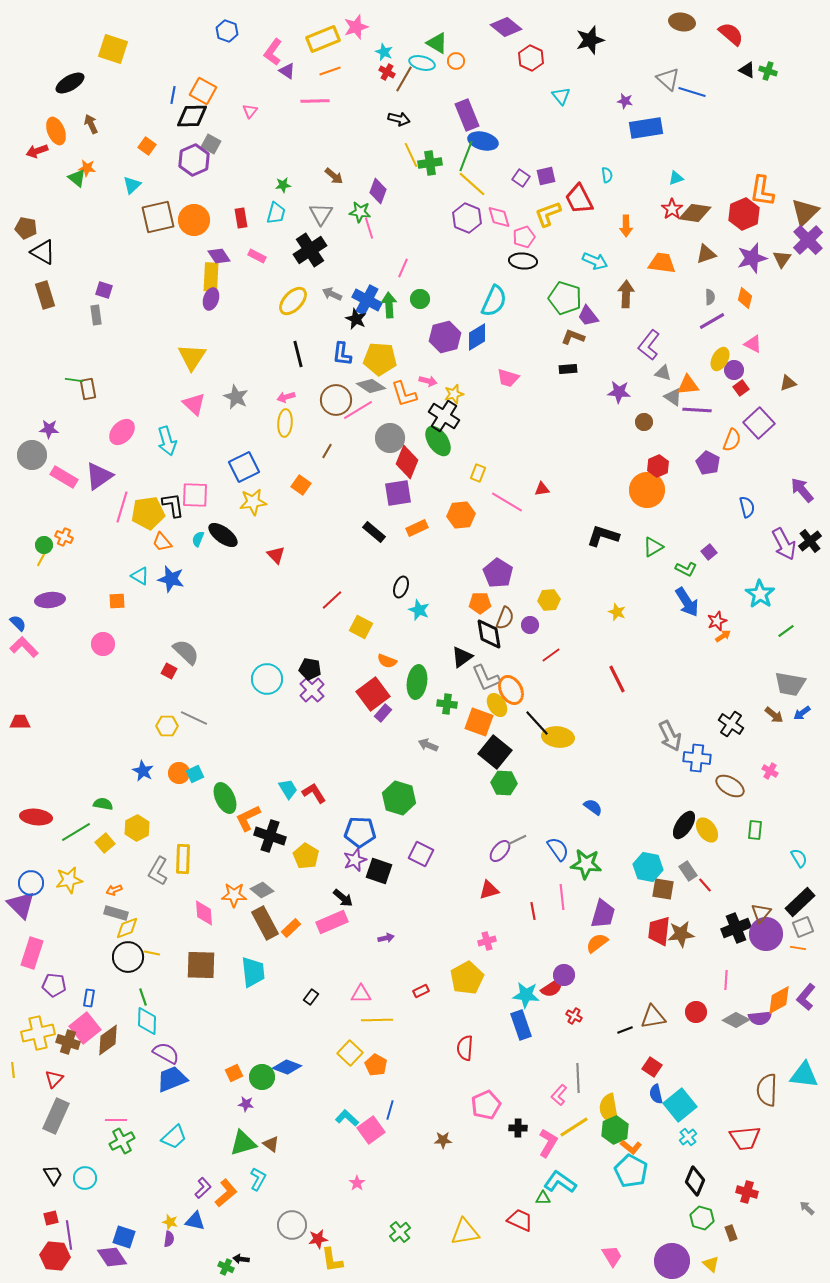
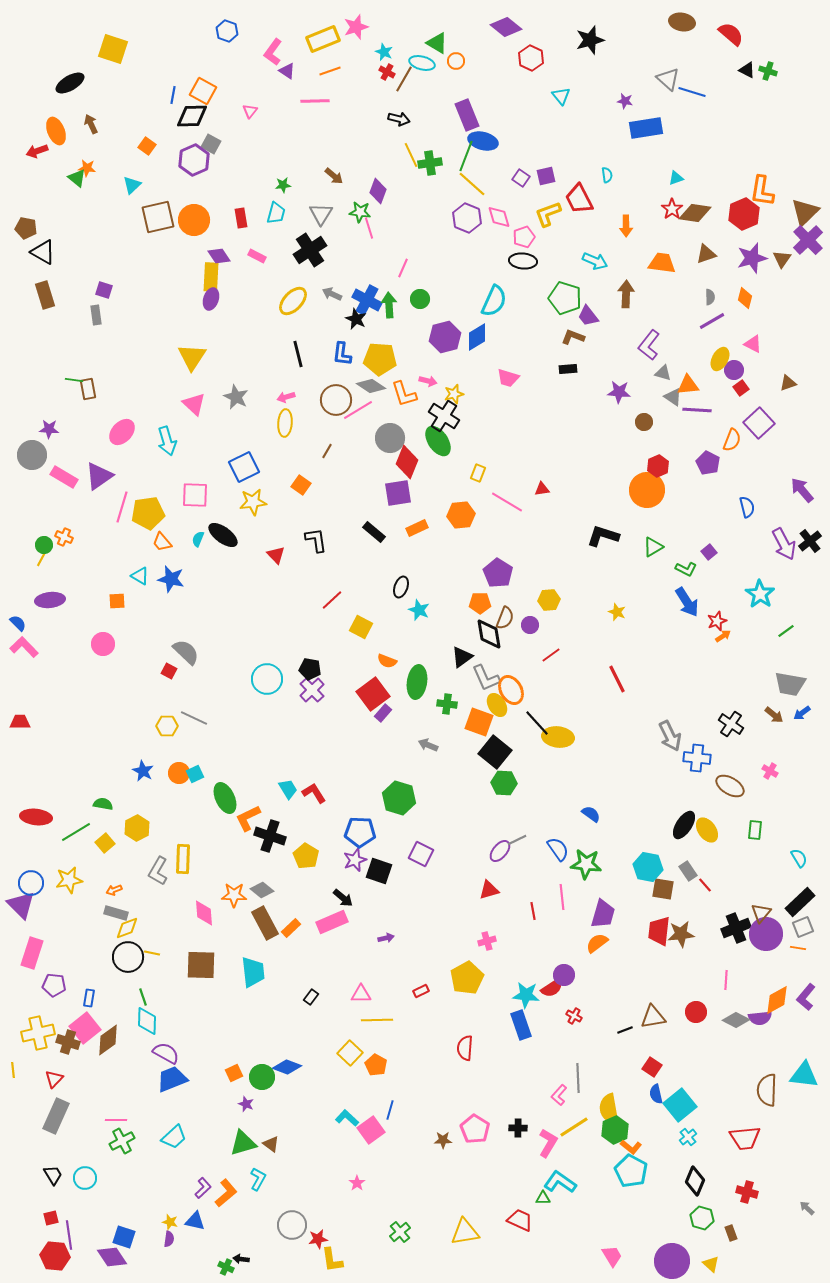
black L-shape at (173, 505): moved 143 px right, 35 px down
blue semicircle at (593, 807): moved 2 px left, 7 px down
orange diamond at (779, 1000): moved 2 px left
purple star at (246, 1104): rotated 14 degrees clockwise
pink pentagon at (486, 1105): moved 11 px left, 24 px down; rotated 16 degrees counterclockwise
